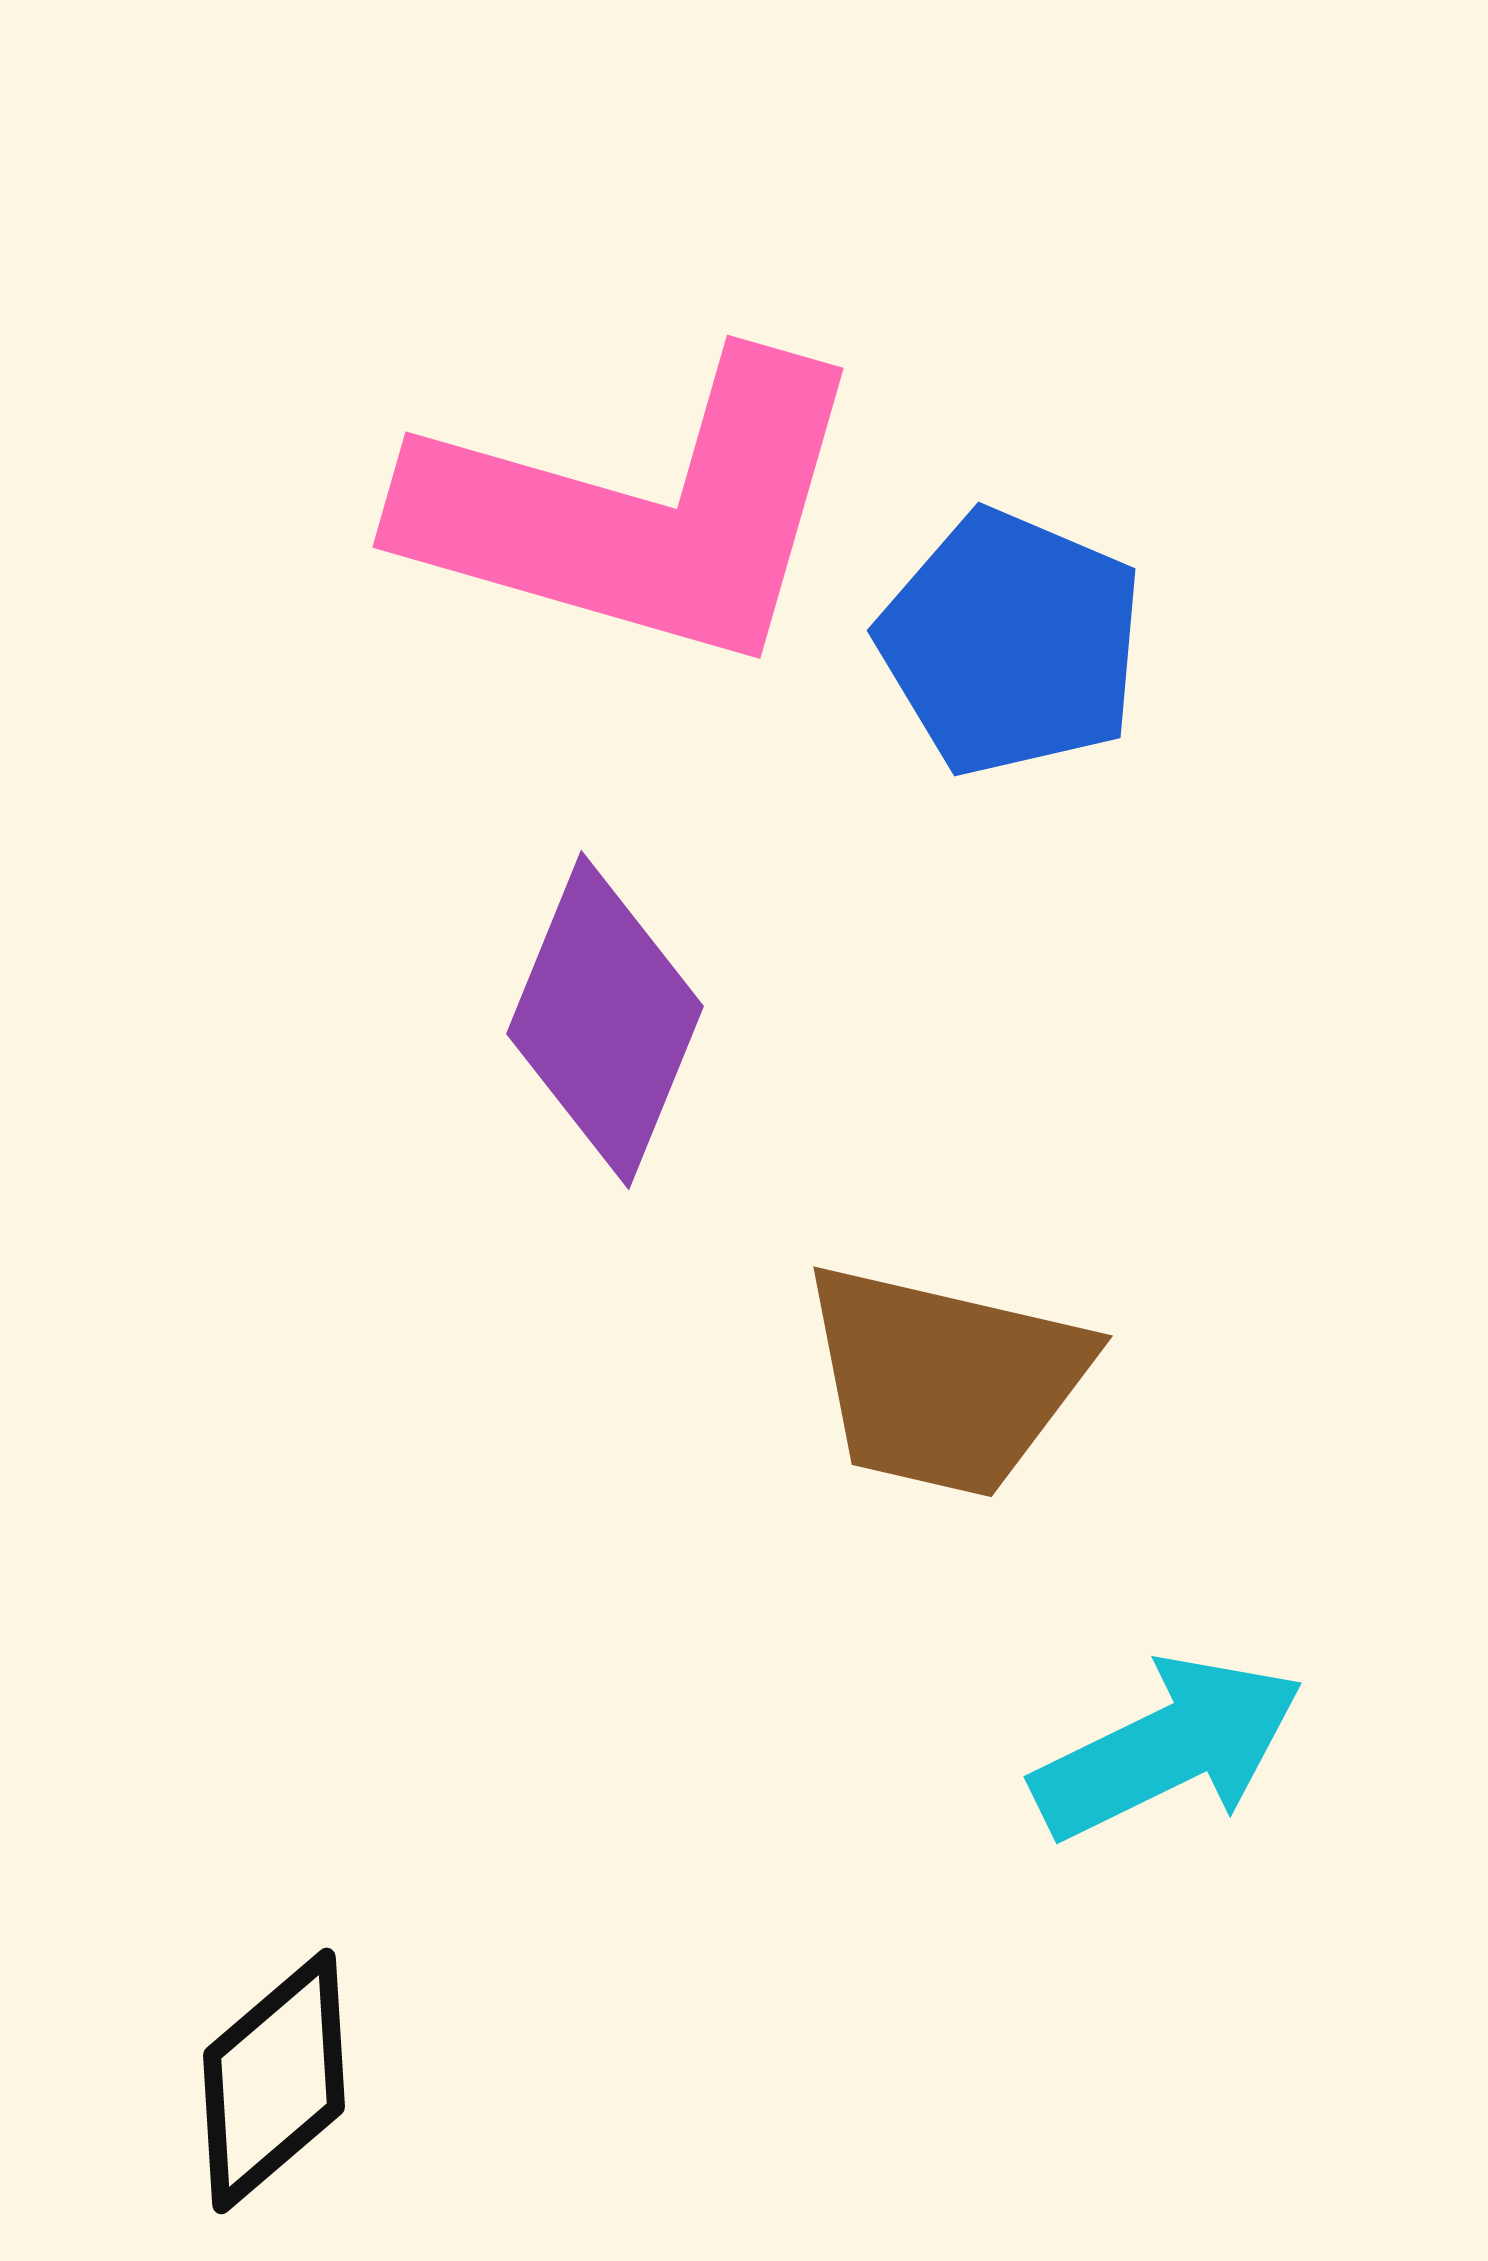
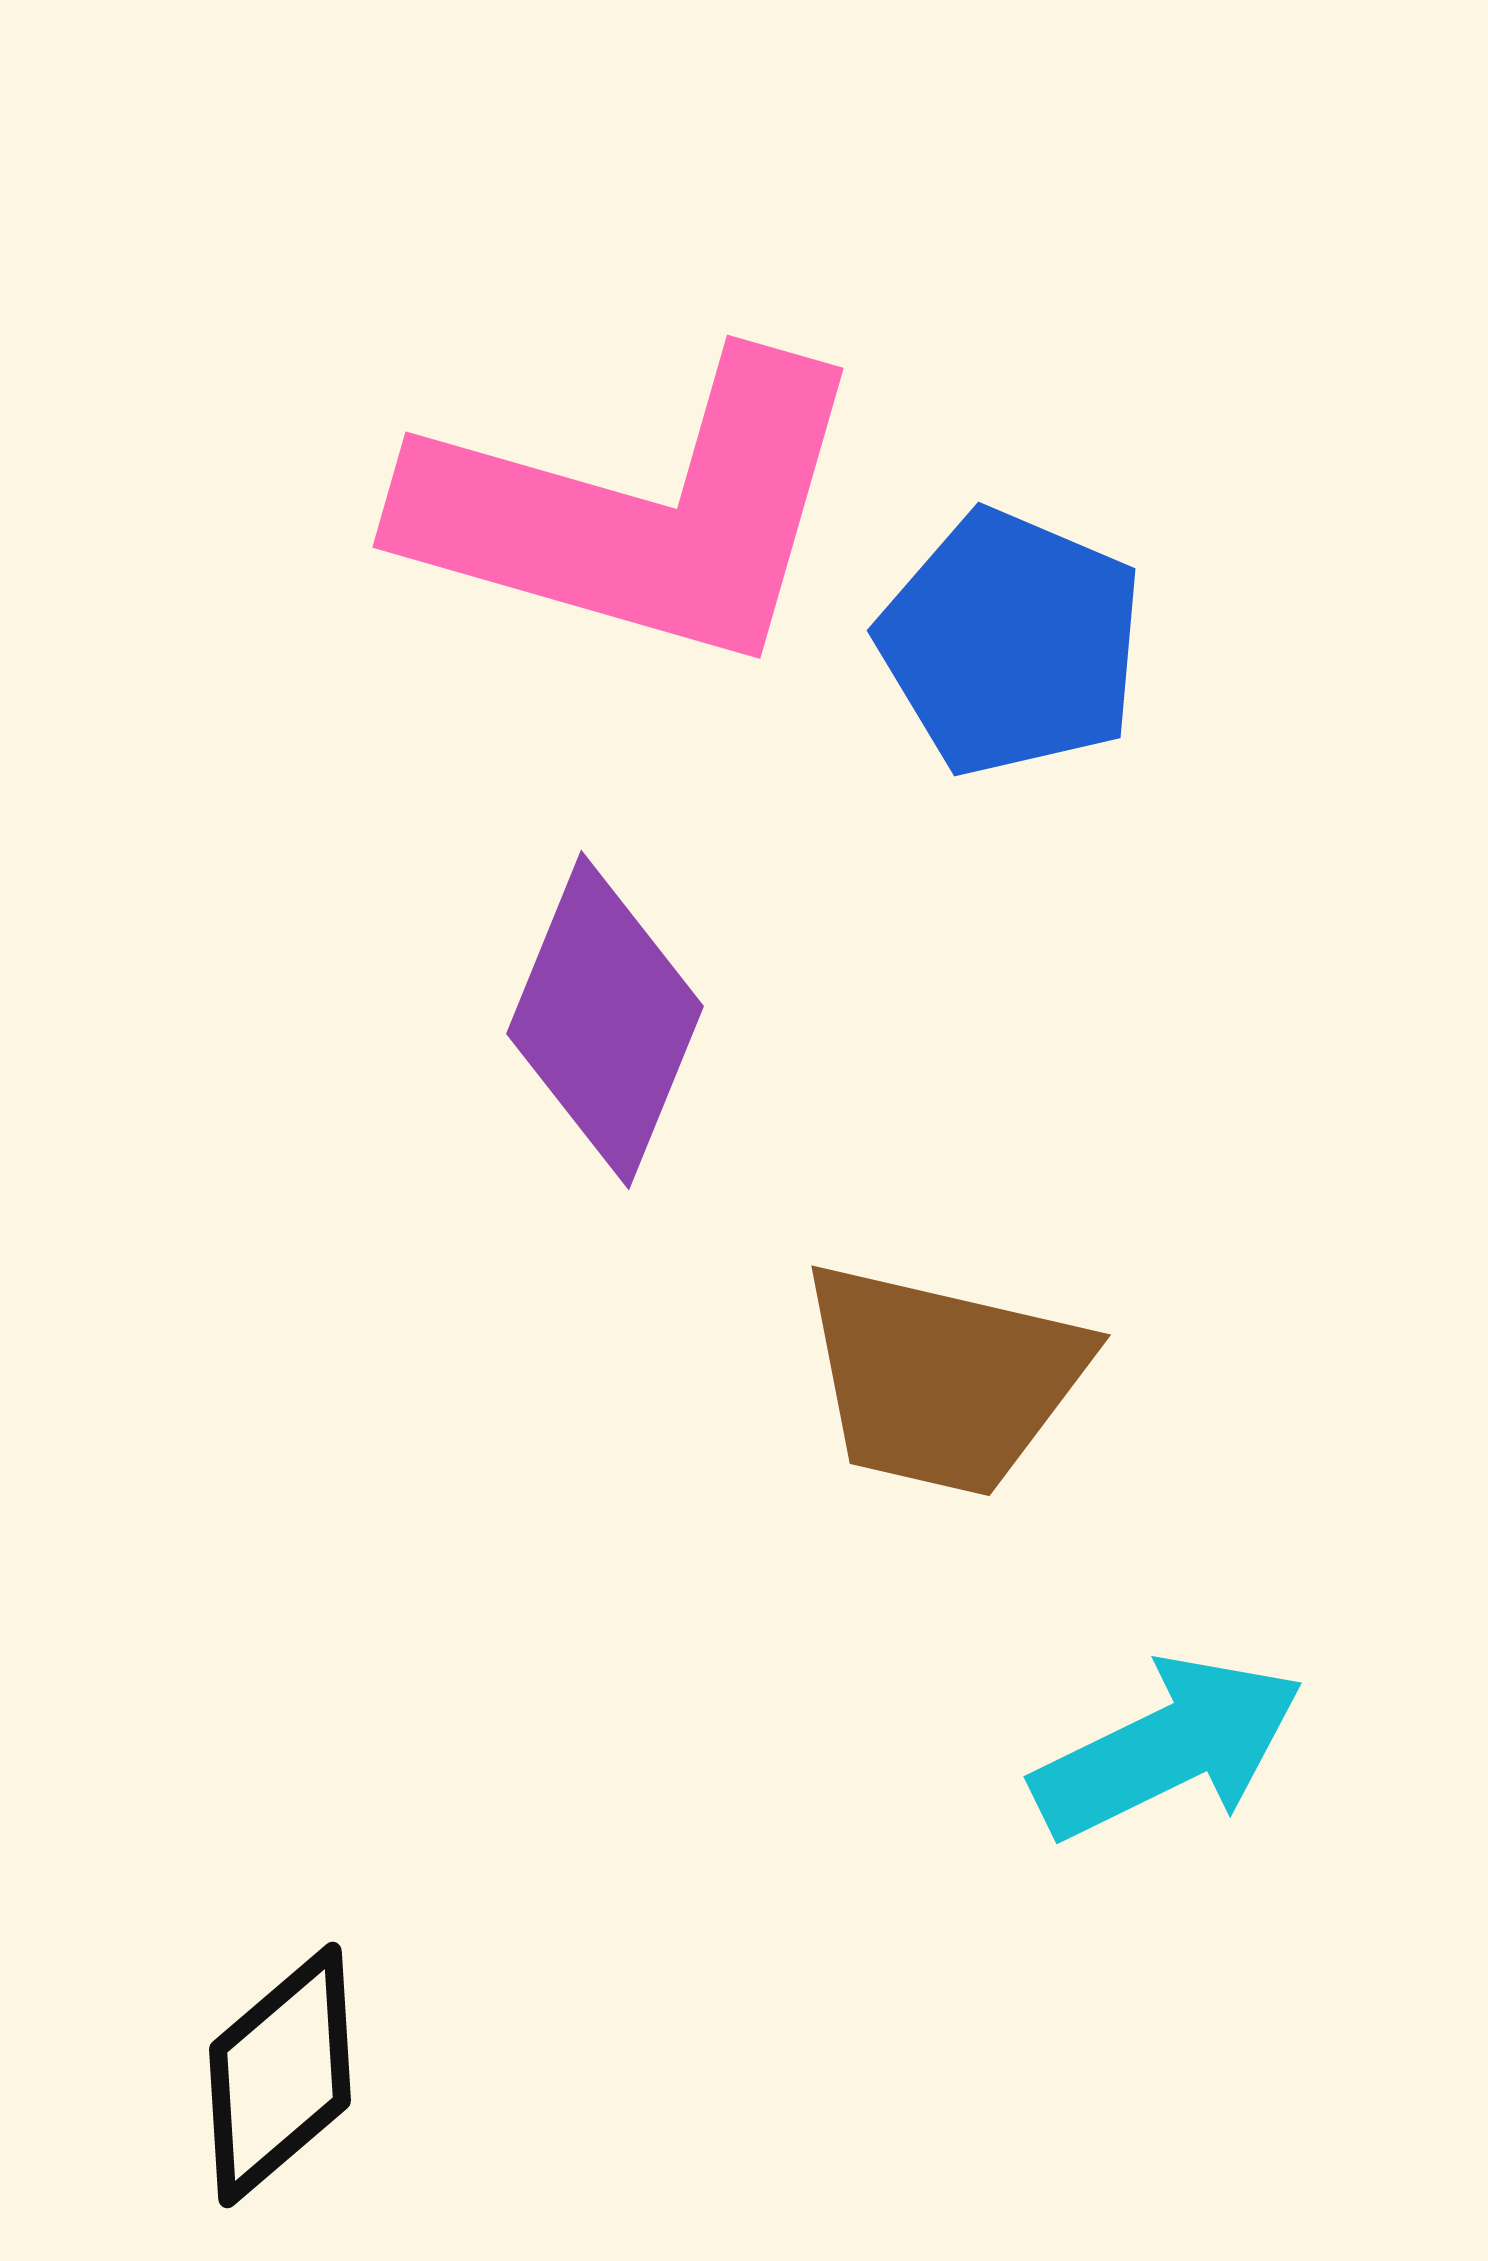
brown trapezoid: moved 2 px left, 1 px up
black diamond: moved 6 px right, 6 px up
